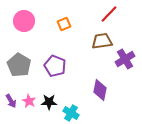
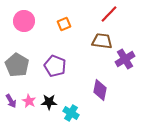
brown trapezoid: rotated 15 degrees clockwise
gray pentagon: moved 2 px left
